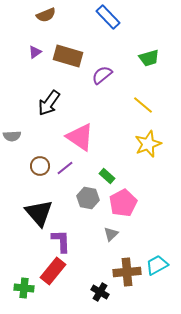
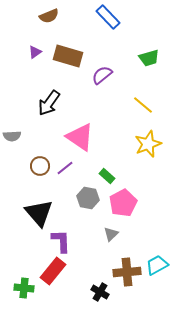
brown semicircle: moved 3 px right, 1 px down
